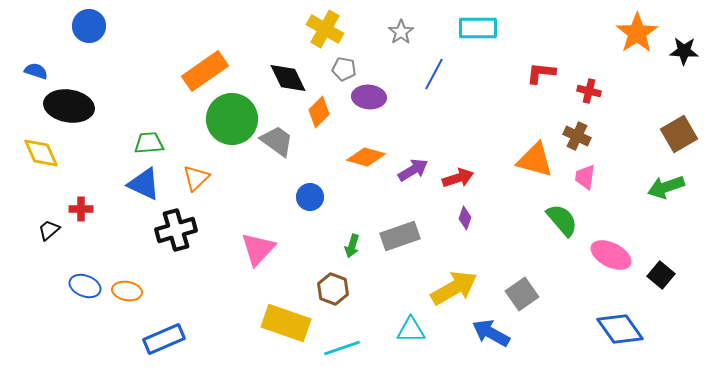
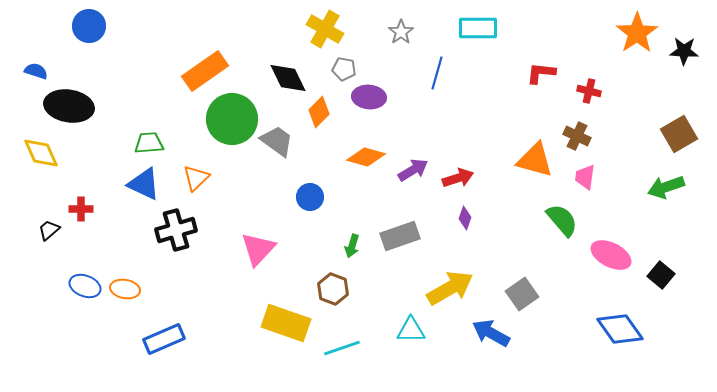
blue line at (434, 74): moved 3 px right, 1 px up; rotated 12 degrees counterclockwise
yellow arrow at (454, 288): moved 4 px left
orange ellipse at (127, 291): moved 2 px left, 2 px up
